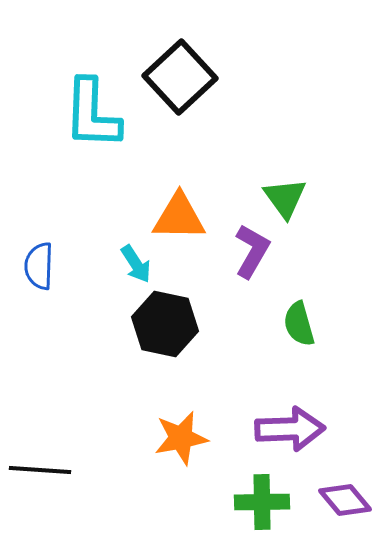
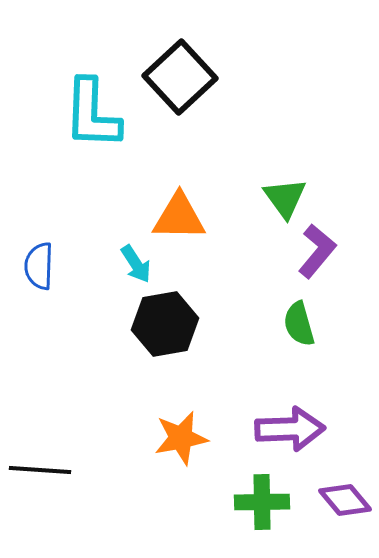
purple L-shape: moved 65 px right; rotated 10 degrees clockwise
black hexagon: rotated 22 degrees counterclockwise
